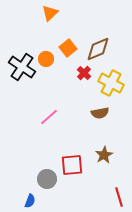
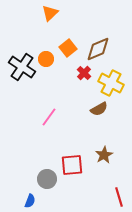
brown semicircle: moved 1 px left, 4 px up; rotated 18 degrees counterclockwise
pink line: rotated 12 degrees counterclockwise
